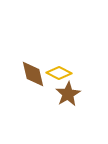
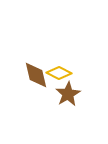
brown diamond: moved 3 px right, 1 px down
